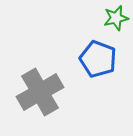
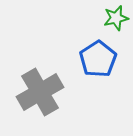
blue pentagon: rotated 18 degrees clockwise
